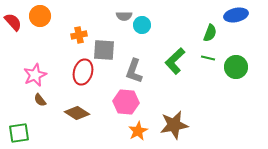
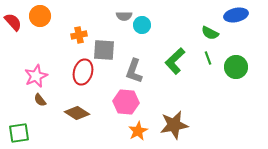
green semicircle: rotated 96 degrees clockwise
green line: rotated 56 degrees clockwise
pink star: moved 1 px right, 1 px down
